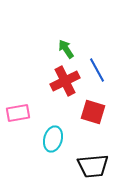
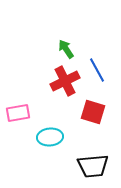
cyan ellipse: moved 3 px left, 2 px up; rotated 70 degrees clockwise
